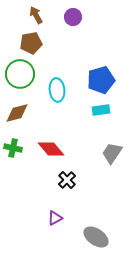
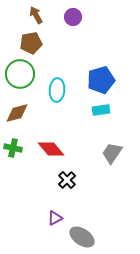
cyan ellipse: rotated 10 degrees clockwise
gray ellipse: moved 14 px left
